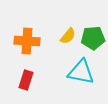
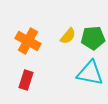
orange cross: moved 1 px right; rotated 25 degrees clockwise
cyan triangle: moved 9 px right, 1 px down
